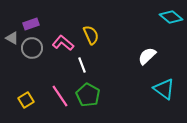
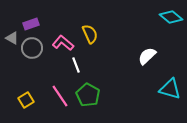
yellow semicircle: moved 1 px left, 1 px up
white line: moved 6 px left
cyan triangle: moved 6 px right; rotated 20 degrees counterclockwise
